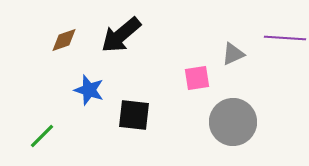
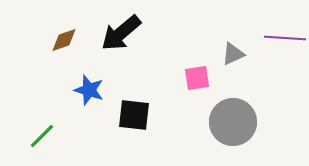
black arrow: moved 2 px up
